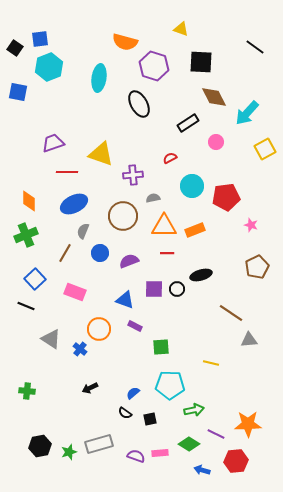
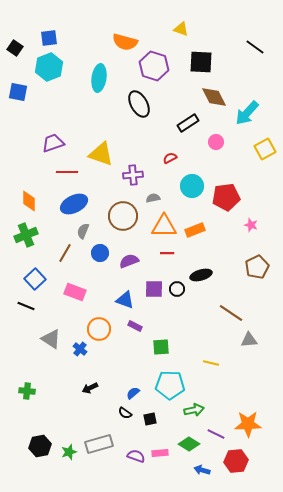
blue square at (40, 39): moved 9 px right, 1 px up
